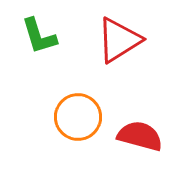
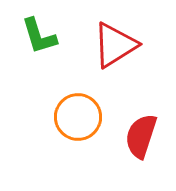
red triangle: moved 4 px left, 5 px down
red semicircle: moved 1 px right; rotated 87 degrees counterclockwise
